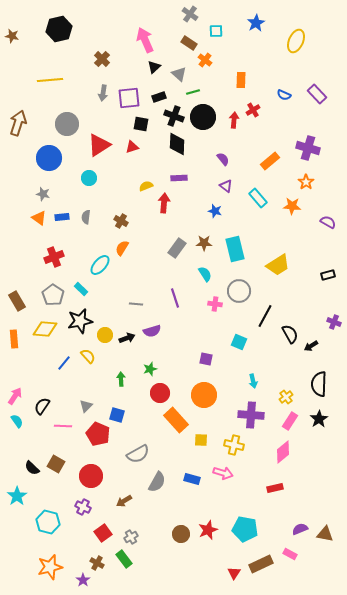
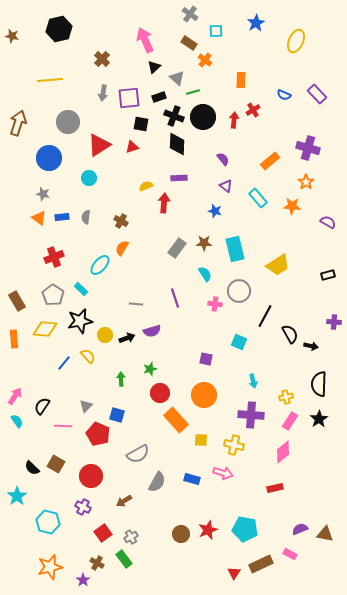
gray triangle at (179, 74): moved 2 px left, 4 px down
gray circle at (67, 124): moved 1 px right, 2 px up
purple cross at (334, 322): rotated 16 degrees counterclockwise
black arrow at (311, 346): rotated 136 degrees counterclockwise
yellow cross at (286, 397): rotated 24 degrees clockwise
